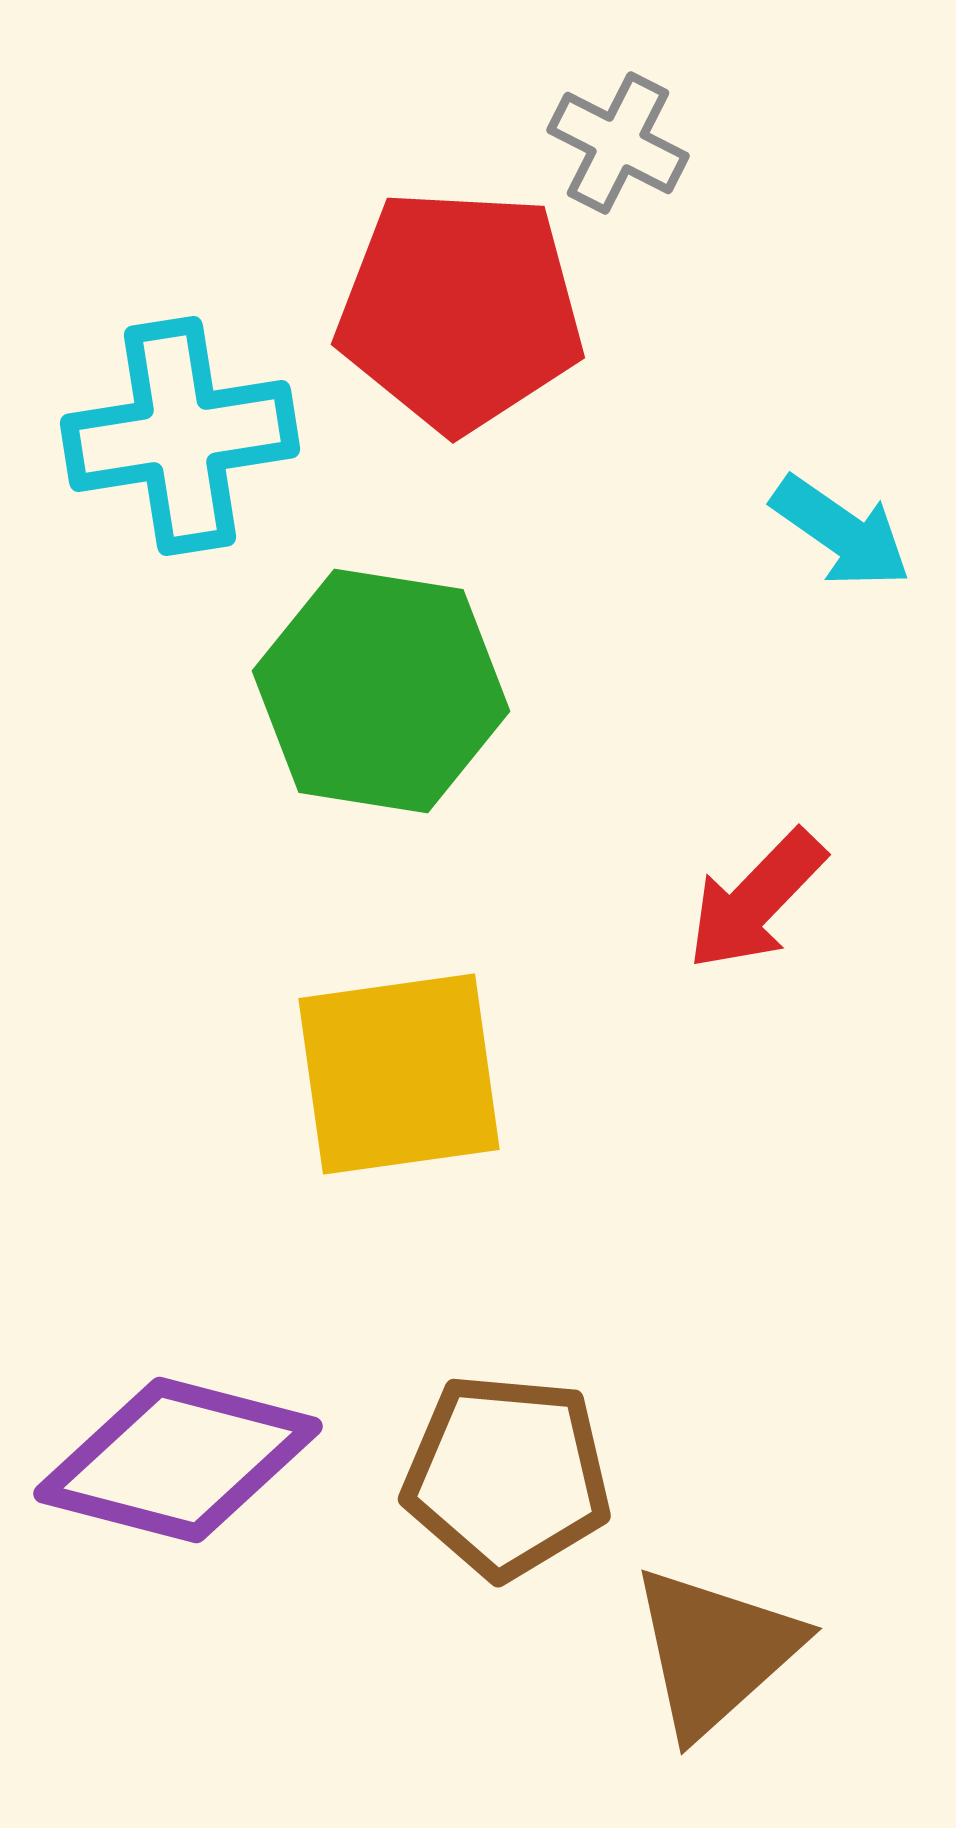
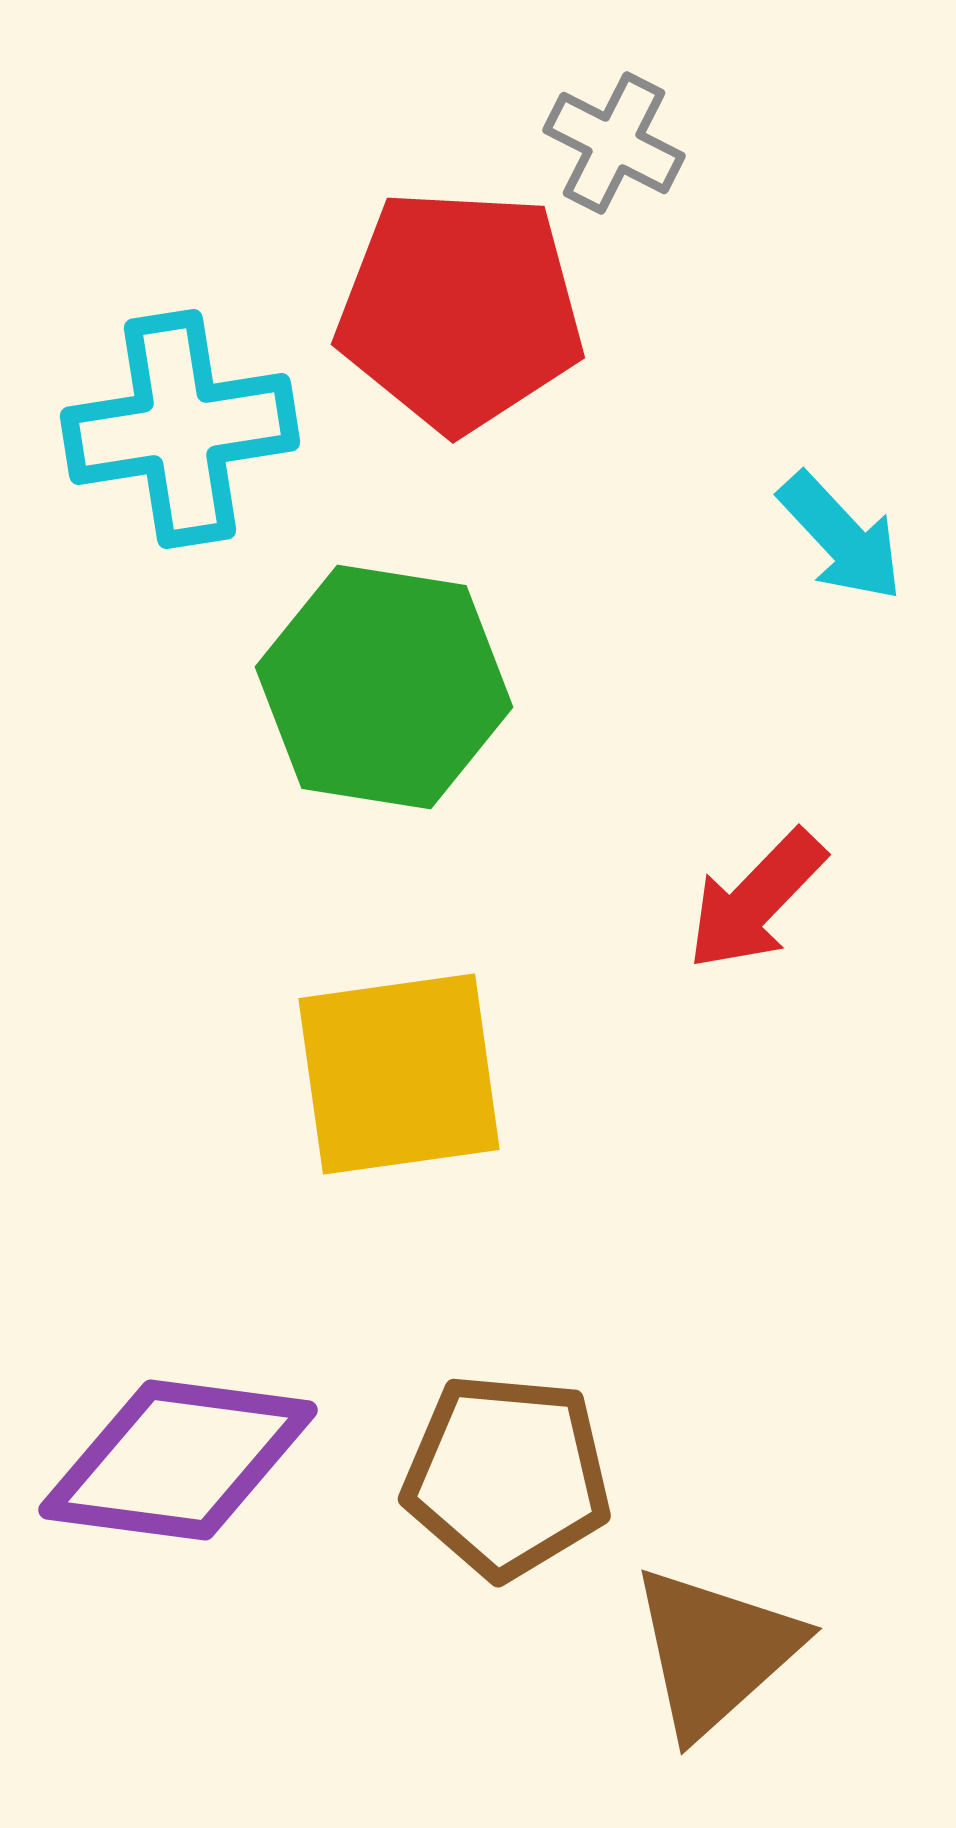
gray cross: moved 4 px left
cyan cross: moved 7 px up
cyan arrow: moved 5 px down; rotated 12 degrees clockwise
green hexagon: moved 3 px right, 4 px up
purple diamond: rotated 7 degrees counterclockwise
